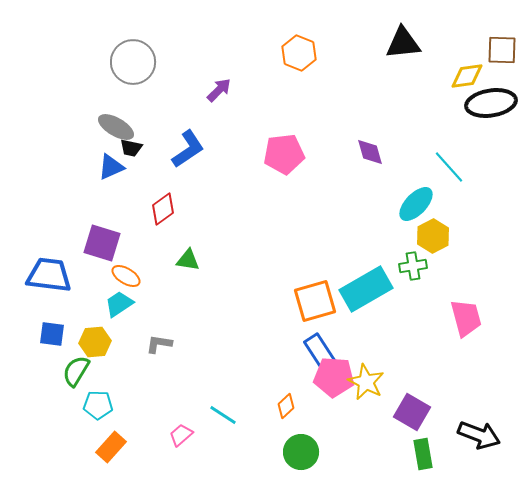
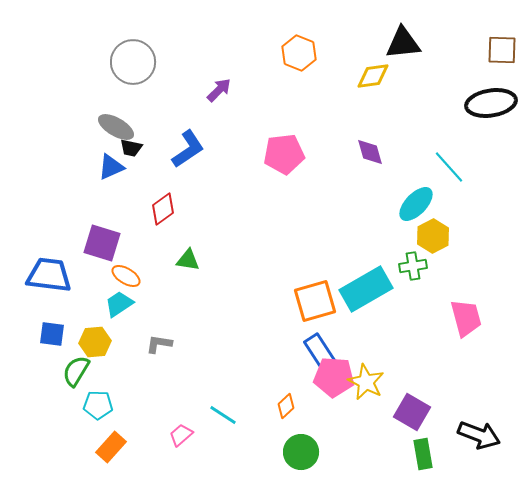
yellow diamond at (467, 76): moved 94 px left
